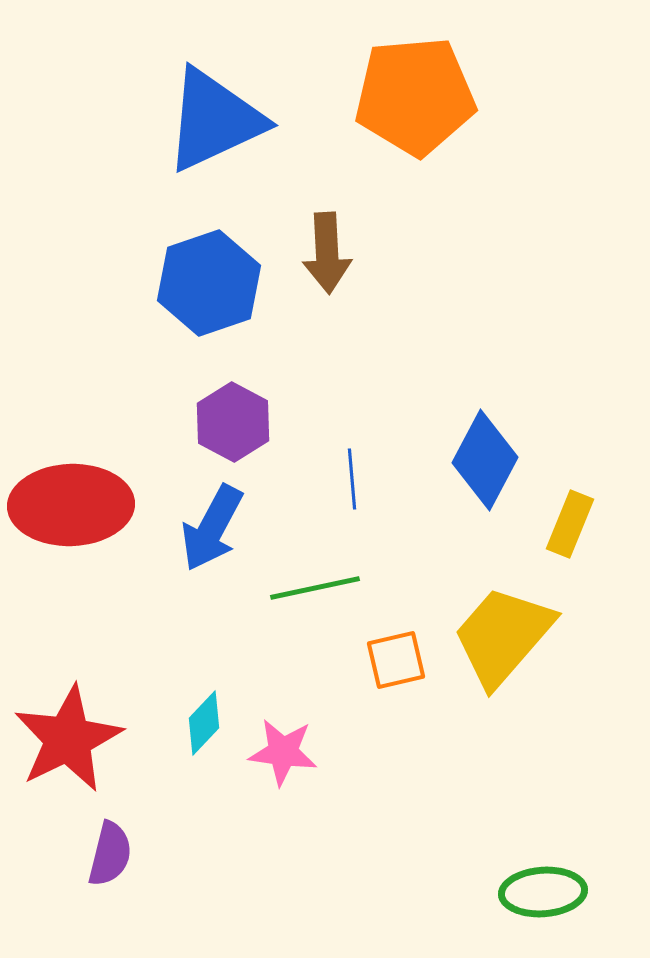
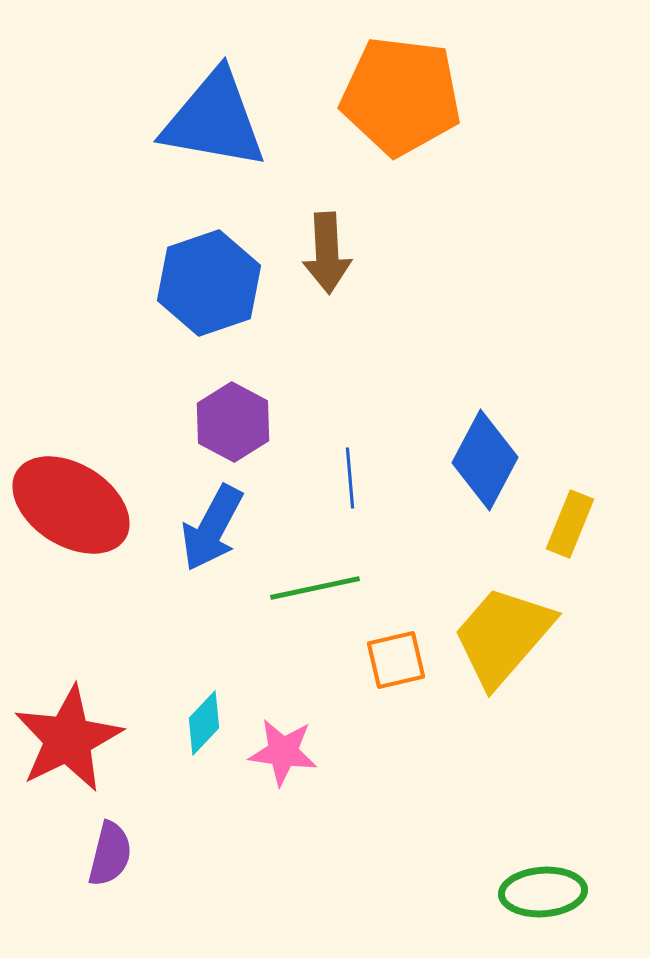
orange pentagon: moved 14 px left; rotated 12 degrees clockwise
blue triangle: rotated 35 degrees clockwise
blue line: moved 2 px left, 1 px up
red ellipse: rotated 34 degrees clockwise
